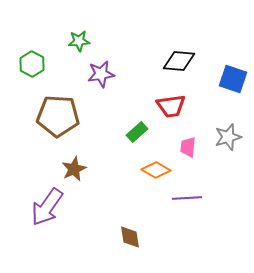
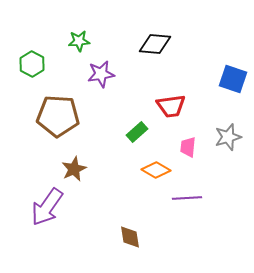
black diamond: moved 24 px left, 17 px up
